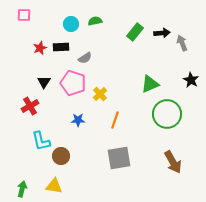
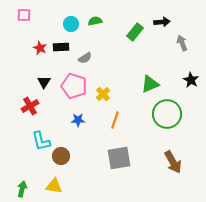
black arrow: moved 11 px up
red star: rotated 24 degrees counterclockwise
pink pentagon: moved 1 px right, 3 px down
yellow cross: moved 3 px right
